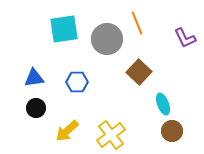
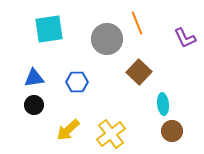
cyan square: moved 15 px left
cyan ellipse: rotated 15 degrees clockwise
black circle: moved 2 px left, 3 px up
yellow arrow: moved 1 px right, 1 px up
yellow cross: moved 1 px up
